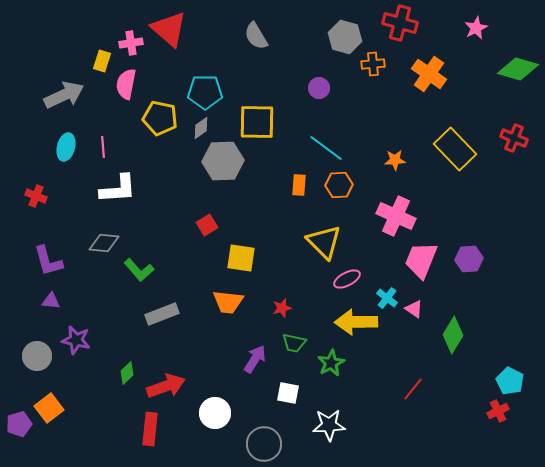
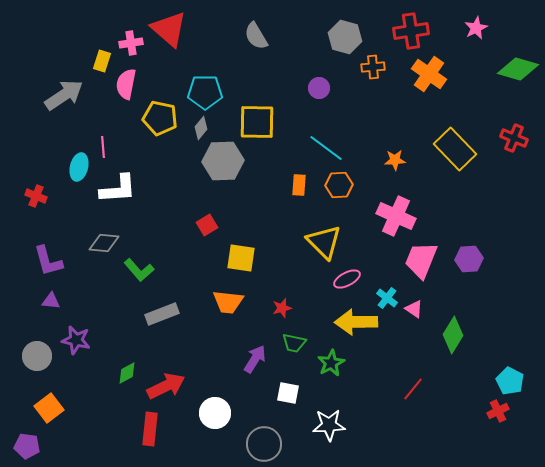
red cross at (400, 23): moved 11 px right, 8 px down; rotated 24 degrees counterclockwise
orange cross at (373, 64): moved 3 px down
gray arrow at (64, 95): rotated 9 degrees counterclockwise
gray diamond at (201, 128): rotated 15 degrees counterclockwise
cyan ellipse at (66, 147): moved 13 px right, 20 px down
green diamond at (127, 373): rotated 15 degrees clockwise
red arrow at (166, 386): rotated 6 degrees counterclockwise
purple pentagon at (19, 424): moved 8 px right, 22 px down; rotated 25 degrees clockwise
